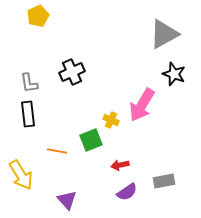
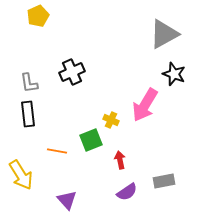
pink arrow: moved 3 px right
red arrow: moved 5 px up; rotated 90 degrees clockwise
